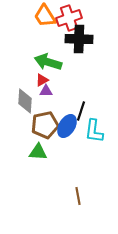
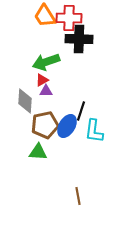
red cross: rotated 20 degrees clockwise
green arrow: moved 2 px left; rotated 36 degrees counterclockwise
